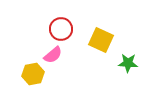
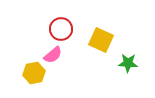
yellow hexagon: moved 1 px right, 1 px up
